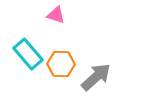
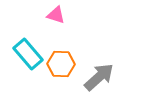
gray arrow: moved 3 px right
